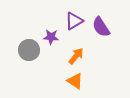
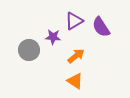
purple star: moved 2 px right
orange arrow: rotated 12 degrees clockwise
